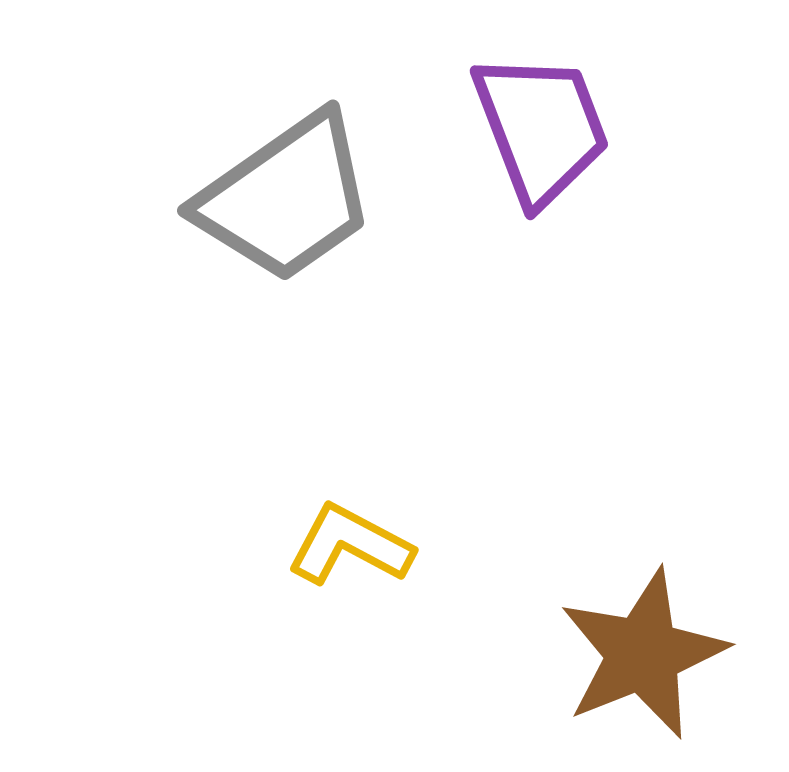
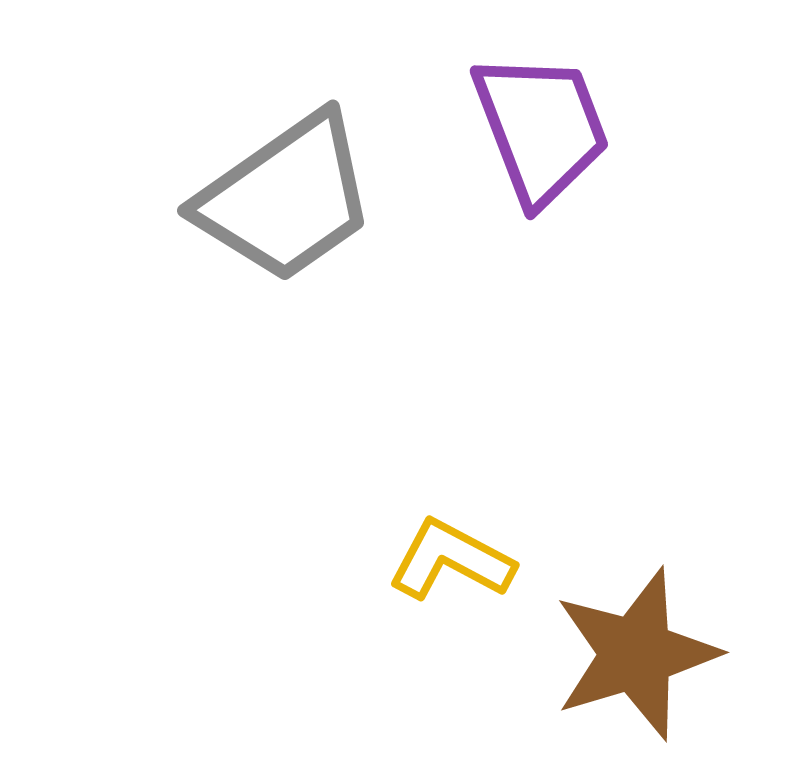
yellow L-shape: moved 101 px right, 15 px down
brown star: moved 7 px left; rotated 5 degrees clockwise
